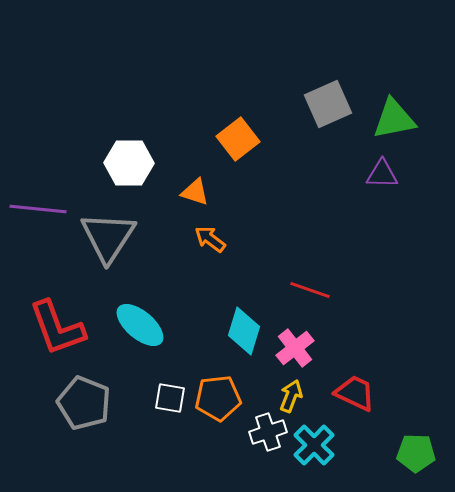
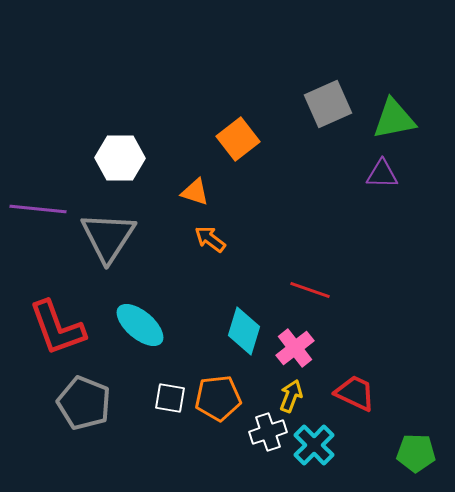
white hexagon: moved 9 px left, 5 px up
